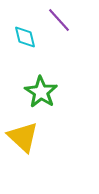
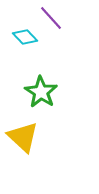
purple line: moved 8 px left, 2 px up
cyan diamond: rotated 30 degrees counterclockwise
